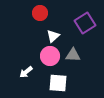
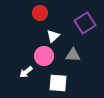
pink circle: moved 6 px left
